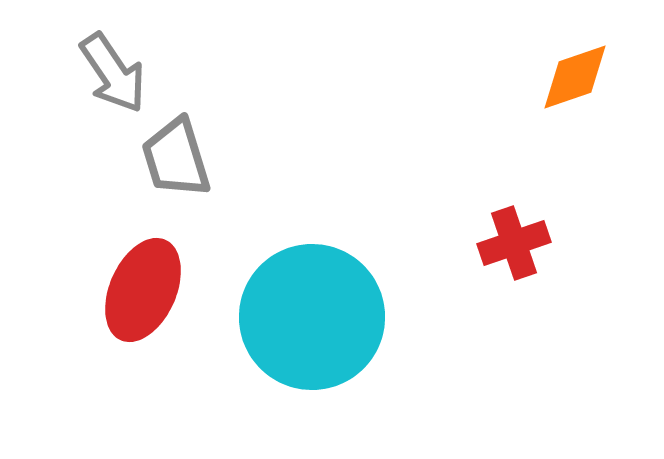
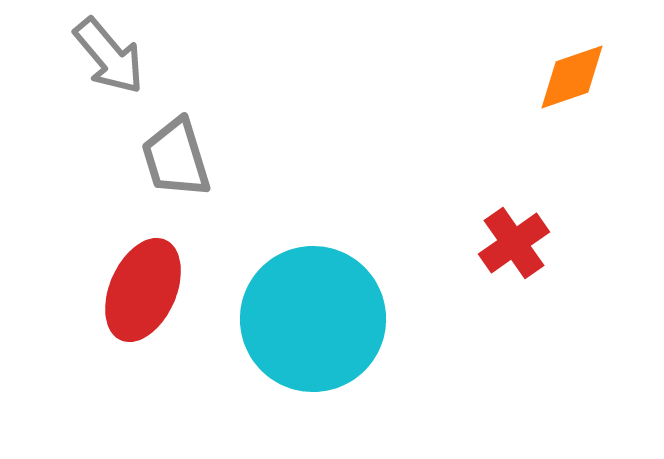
gray arrow: moved 4 px left, 17 px up; rotated 6 degrees counterclockwise
orange diamond: moved 3 px left
red cross: rotated 16 degrees counterclockwise
cyan circle: moved 1 px right, 2 px down
